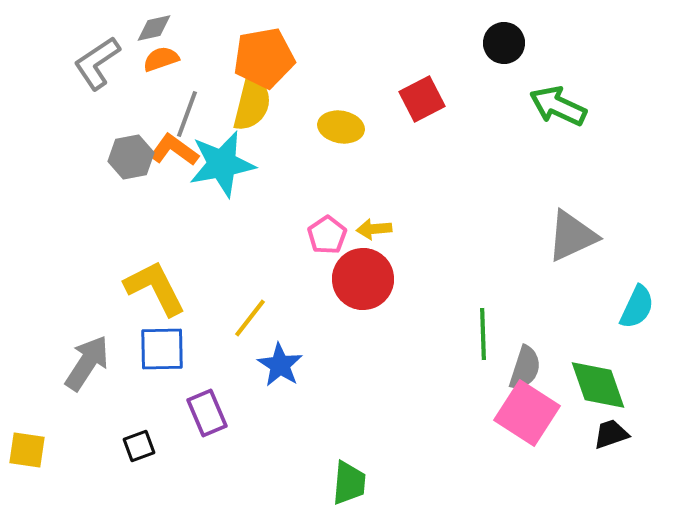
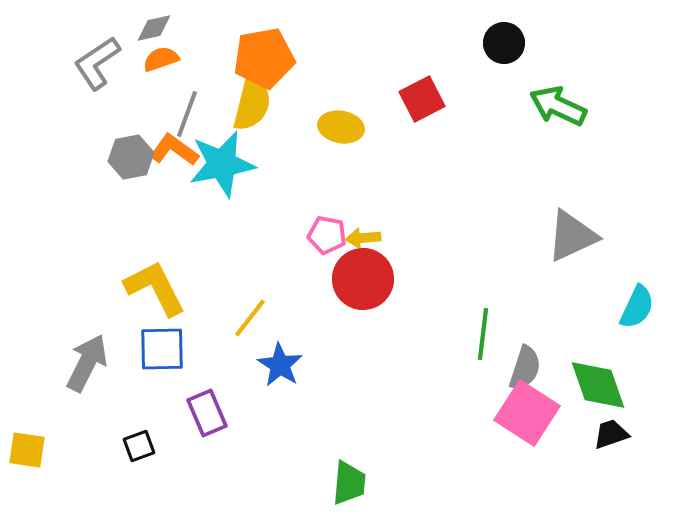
yellow arrow: moved 11 px left, 9 px down
pink pentagon: rotated 27 degrees counterclockwise
green line: rotated 9 degrees clockwise
gray arrow: rotated 6 degrees counterclockwise
